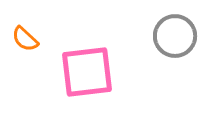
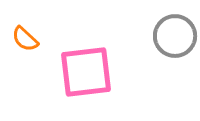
pink square: moved 1 px left
